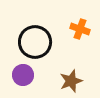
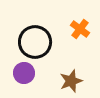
orange cross: rotated 18 degrees clockwise
purple circle: moved 1 px right, 2 px up
